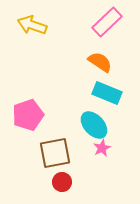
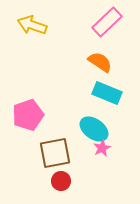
cyan ellipse: moved 4 px down; rotated 12 degrees counterclockwise
red circle: moved 1 px left, 1 px up
